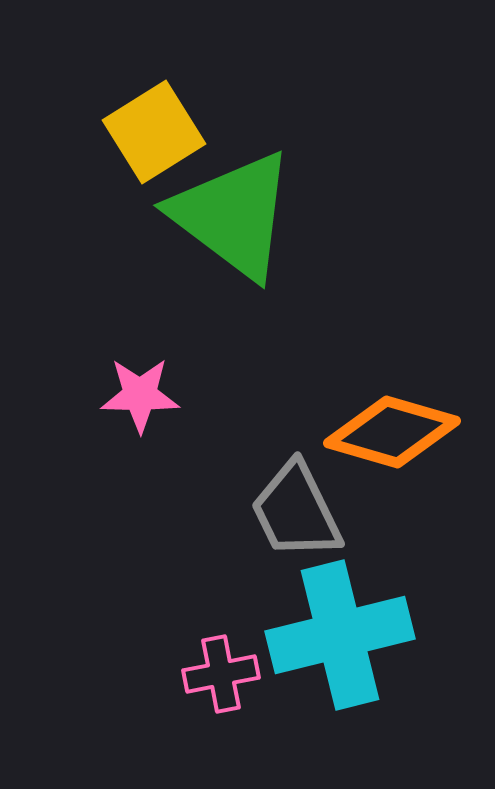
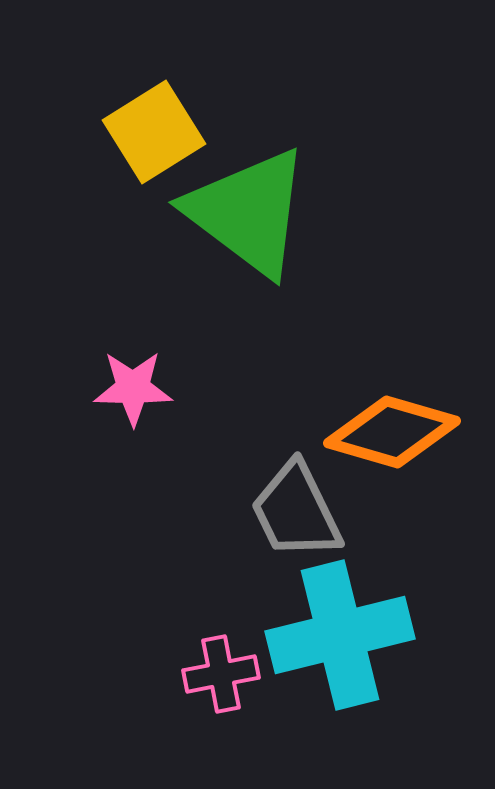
green triangle: moved 15 px right, 3 px up
pink star: moved 7 px left, 7 px up
